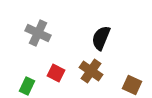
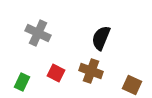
brown cross: rotated 15 degrees counterclockwise
green rectangle: moved 5 px left, 4 px up
